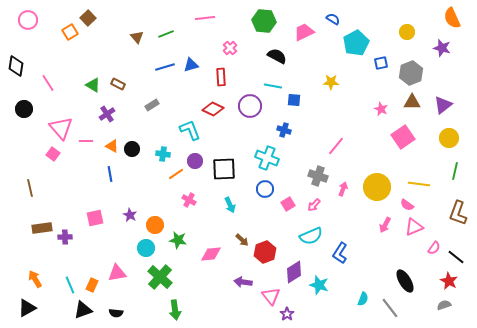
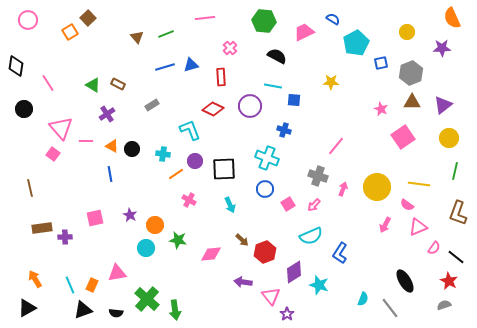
purple star at (442, 48): rotated 18 degrees counterclockwise
pink triangle at (414, 227): moved 4 px right
green cross at (160, 277): moved 13 px left, 22 px down
